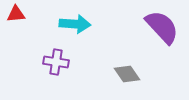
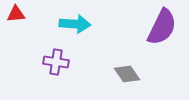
purple semicircle: rotated 69 degrees clockwise
